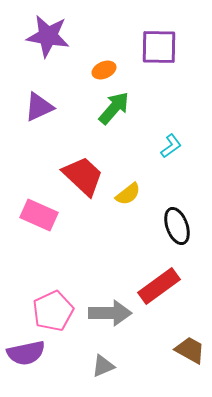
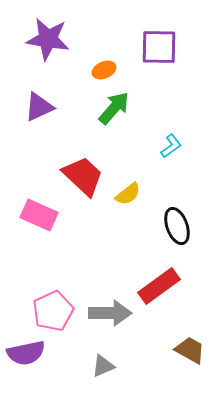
purple star: moved 3 px down
